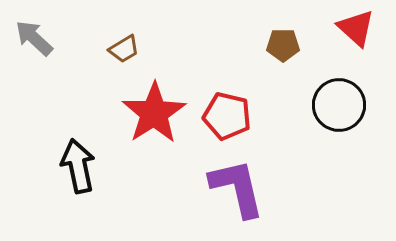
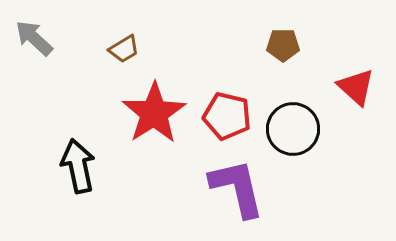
red triangle: moved 59 px down
black circle: moved 46 px left, 24 px down
